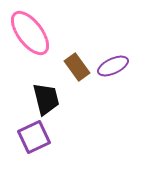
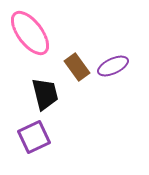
black trapezoid: moved 1 px left, 5 px up
